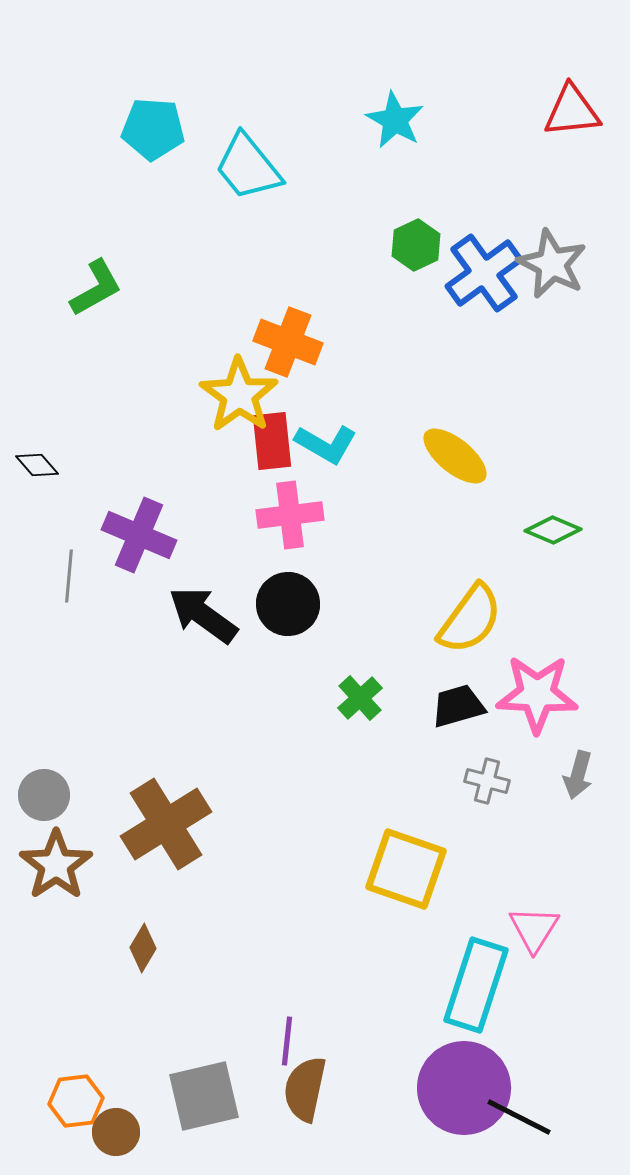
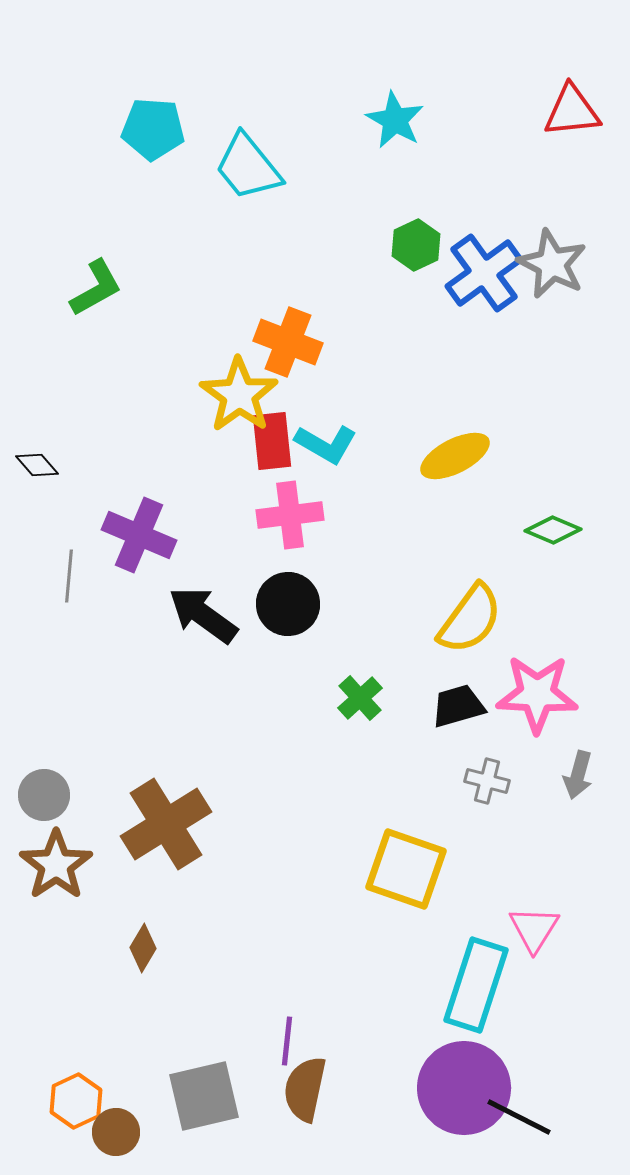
yellow ellipse: rotated 66 degrees counterclockwise
orange hexagon: rotated 18 degrees counterclockwise
